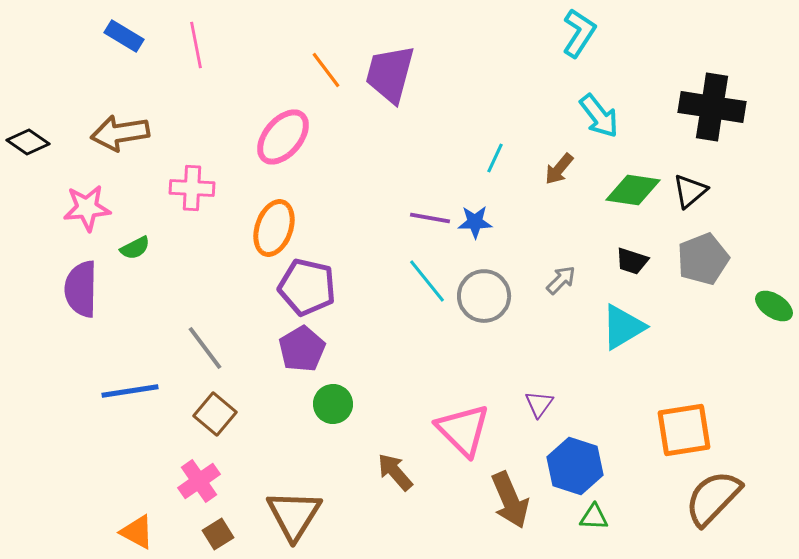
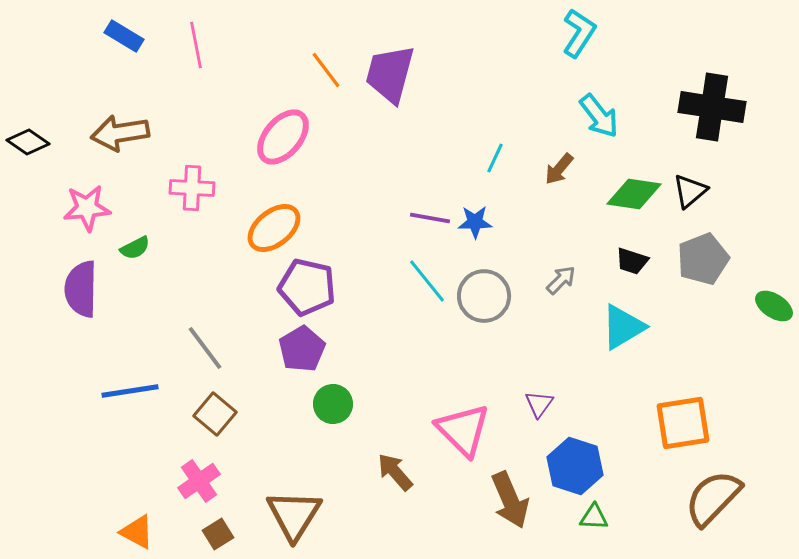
green diamond at (633, 190): moved 1 px right, 4 px down
orange ellipse at (274, 228): rotated 32 degrees clockwise
orange square at (684, 430): moved 1 px left, 7 px up
